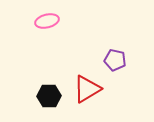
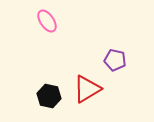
pink ellipse: rotated 70 degrees clockwise
black hexagon: rotated 15 degrees clockwise
